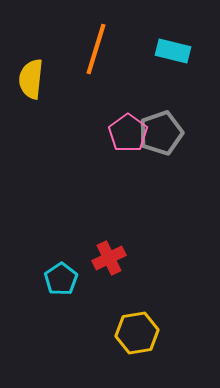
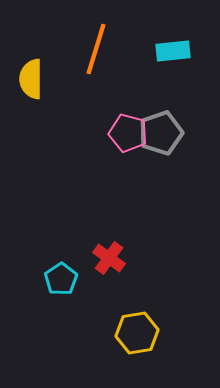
cyan rectangle: rotated 20 degrees counterclockwise
yellow semicircle: rotated 6 degrees counterclockwise
pink pentagon: rotated 21 degrees counterclockwise
red cross: rotated 28 degrees counterclockwise
